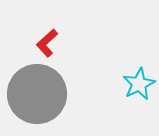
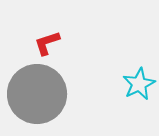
red L-shape: rotated 24 degrees clockwise
